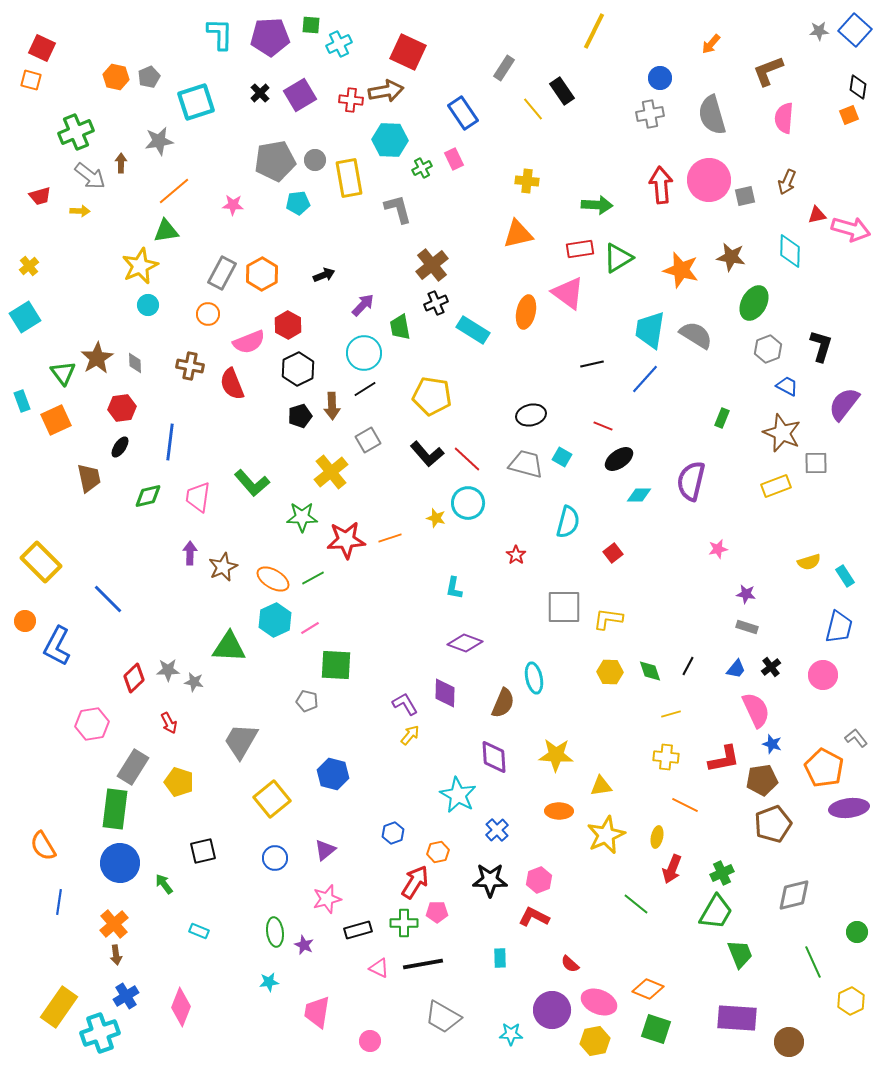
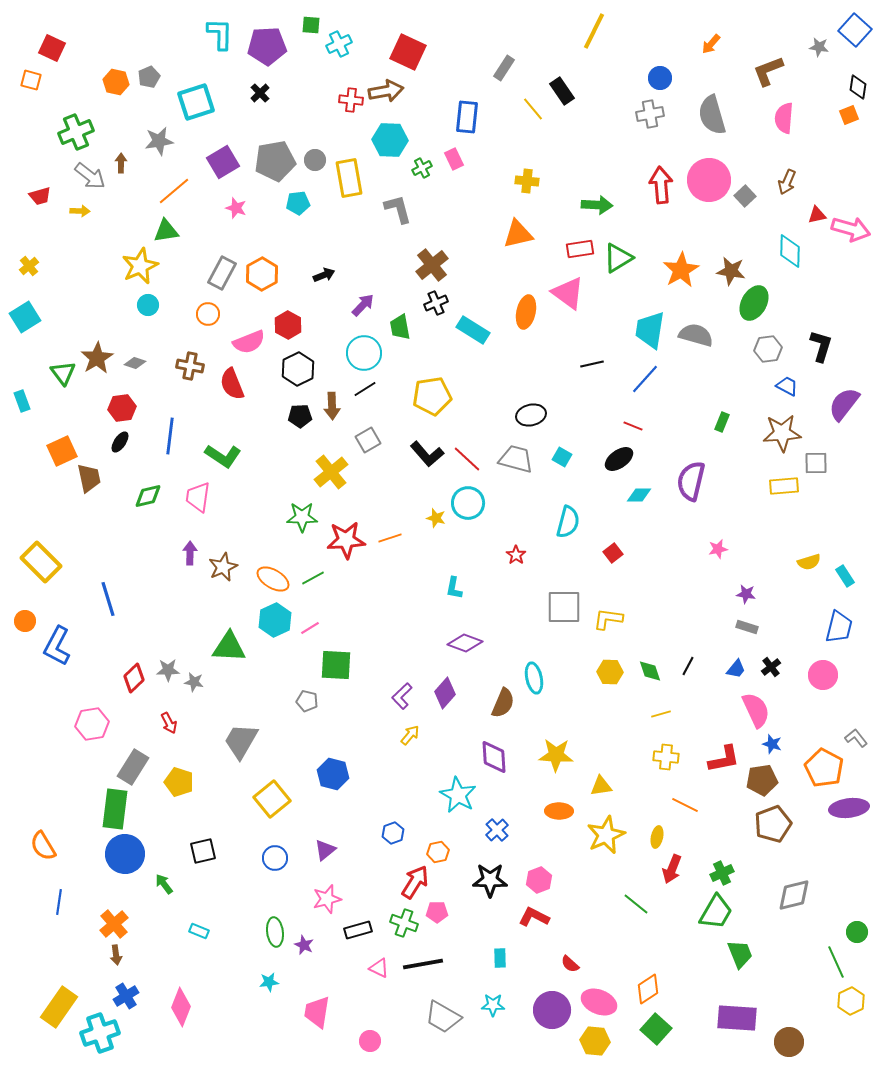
gray star at (819, 31): moved 16 px down; rotated 12 degrees clockwise
purple pentagon at (270, 37): moved 3 px left, 9 px down
red square at (42, 48): moved 10 px right
orange hexagon at (116, 77): moved 5 px down
purple square at (300, 95): moved 77 px left, 67 px down
blue rectangle at (463, 113): moved 4 px right, 4 px down; rotated 40 degrees clockwise
gray square at (745, 196): rotated 30 degrees counterclockwise
pink star at (233, 205): moved 3 px right, 3 px down; rotated 15 degrees clockwise
brown star at (731, 257): moved 14 px down
orange star at (681, 270): rotated 27 degrees clockwise
gray semicircle at (696, 335): rotated 16 degrees counterclockwise
gray hexagon at (768, 349): rotated 12 degrees clockwise
gray diamond at (135, 363): rotated 70 degrees counterclockwise
yellow pentagon at (432, 396): rotated 18 degrees counterclockwise
black pentagon at (300, 416): rotated 15 degrees clockwise
green rectangle at (722, 418): moved 4 px down
orange square at (56, 420): moved 6 px right, 31 px down
red line at (603, 426): moved 30 px right
brown star at (782, 433): rotated 27 degrees counterclockwise
blue line at (170, 442): moved 6 px up
black ellipse at (120, 447): moved 5 px up
gray trapezoid at (526, 464): moved 10 px left, 5 px up
green L-shape at (252, 483): moved 29 px left, 27 px up; rotated 15 degrees counterclockwise
yellow rectangle at (776, 486): moved 8 px right; rotated 16 degrees clockwise
blue line at (108, 599): rotated 28 degrees clockwise
purple diamond at (445, 693): rotated 40 degrees clockwise
purple L-shape at (405, 704): moved 3 px left, 8 px up; rotated 104 degrees counterclockwise
yellow line at (671, 714): moved 10 px left
blue circle at (120, 863): moved 5 px right, 9 px up
green cross at (404, 923): rotated 20 degrees clockwise
green line at (813, 962): moved 23 px right
orange diamond at (648, 989): rotated 56 degrees counterclockwise
green square at (656, 1029): rotated 24 degrees clockwise
cyan star at (511, 1034): moved 18 px left, 29 px up
yellow hexagon at (595, 1041): rotated 16 degrees clockwise
